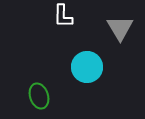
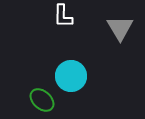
cyan circle: moved 16 px left, 9 px down
green ellipse: moved 3 px right, 4 px down; rotated 30 degrees counterclockwise
